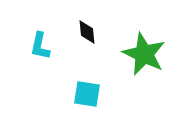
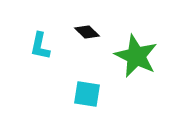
black diamond: rotated 40 degrees counterclockwise
green star: moved 8 px left, 2 px down
